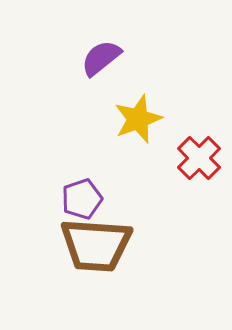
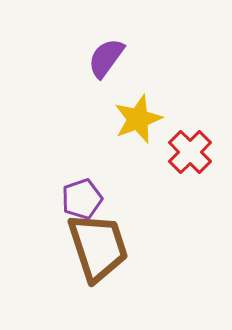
purple semicircle: moved 5 px right; rotated 15 degrees counterclockwise
red cross: moved 9 px left, 6 px up
brown trapezoid: moved 2 px right, 2 px down; rotated 112 degrees counterclockwise
